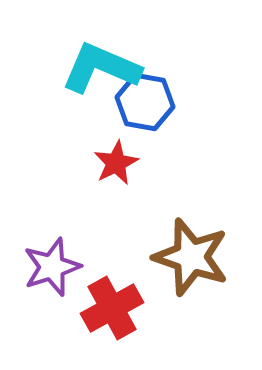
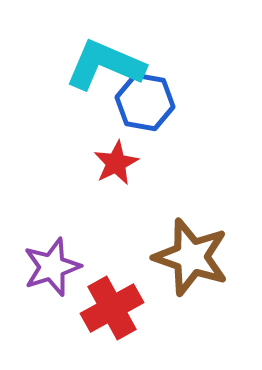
cyan L-shape: moved 4 px right, 3 px up
